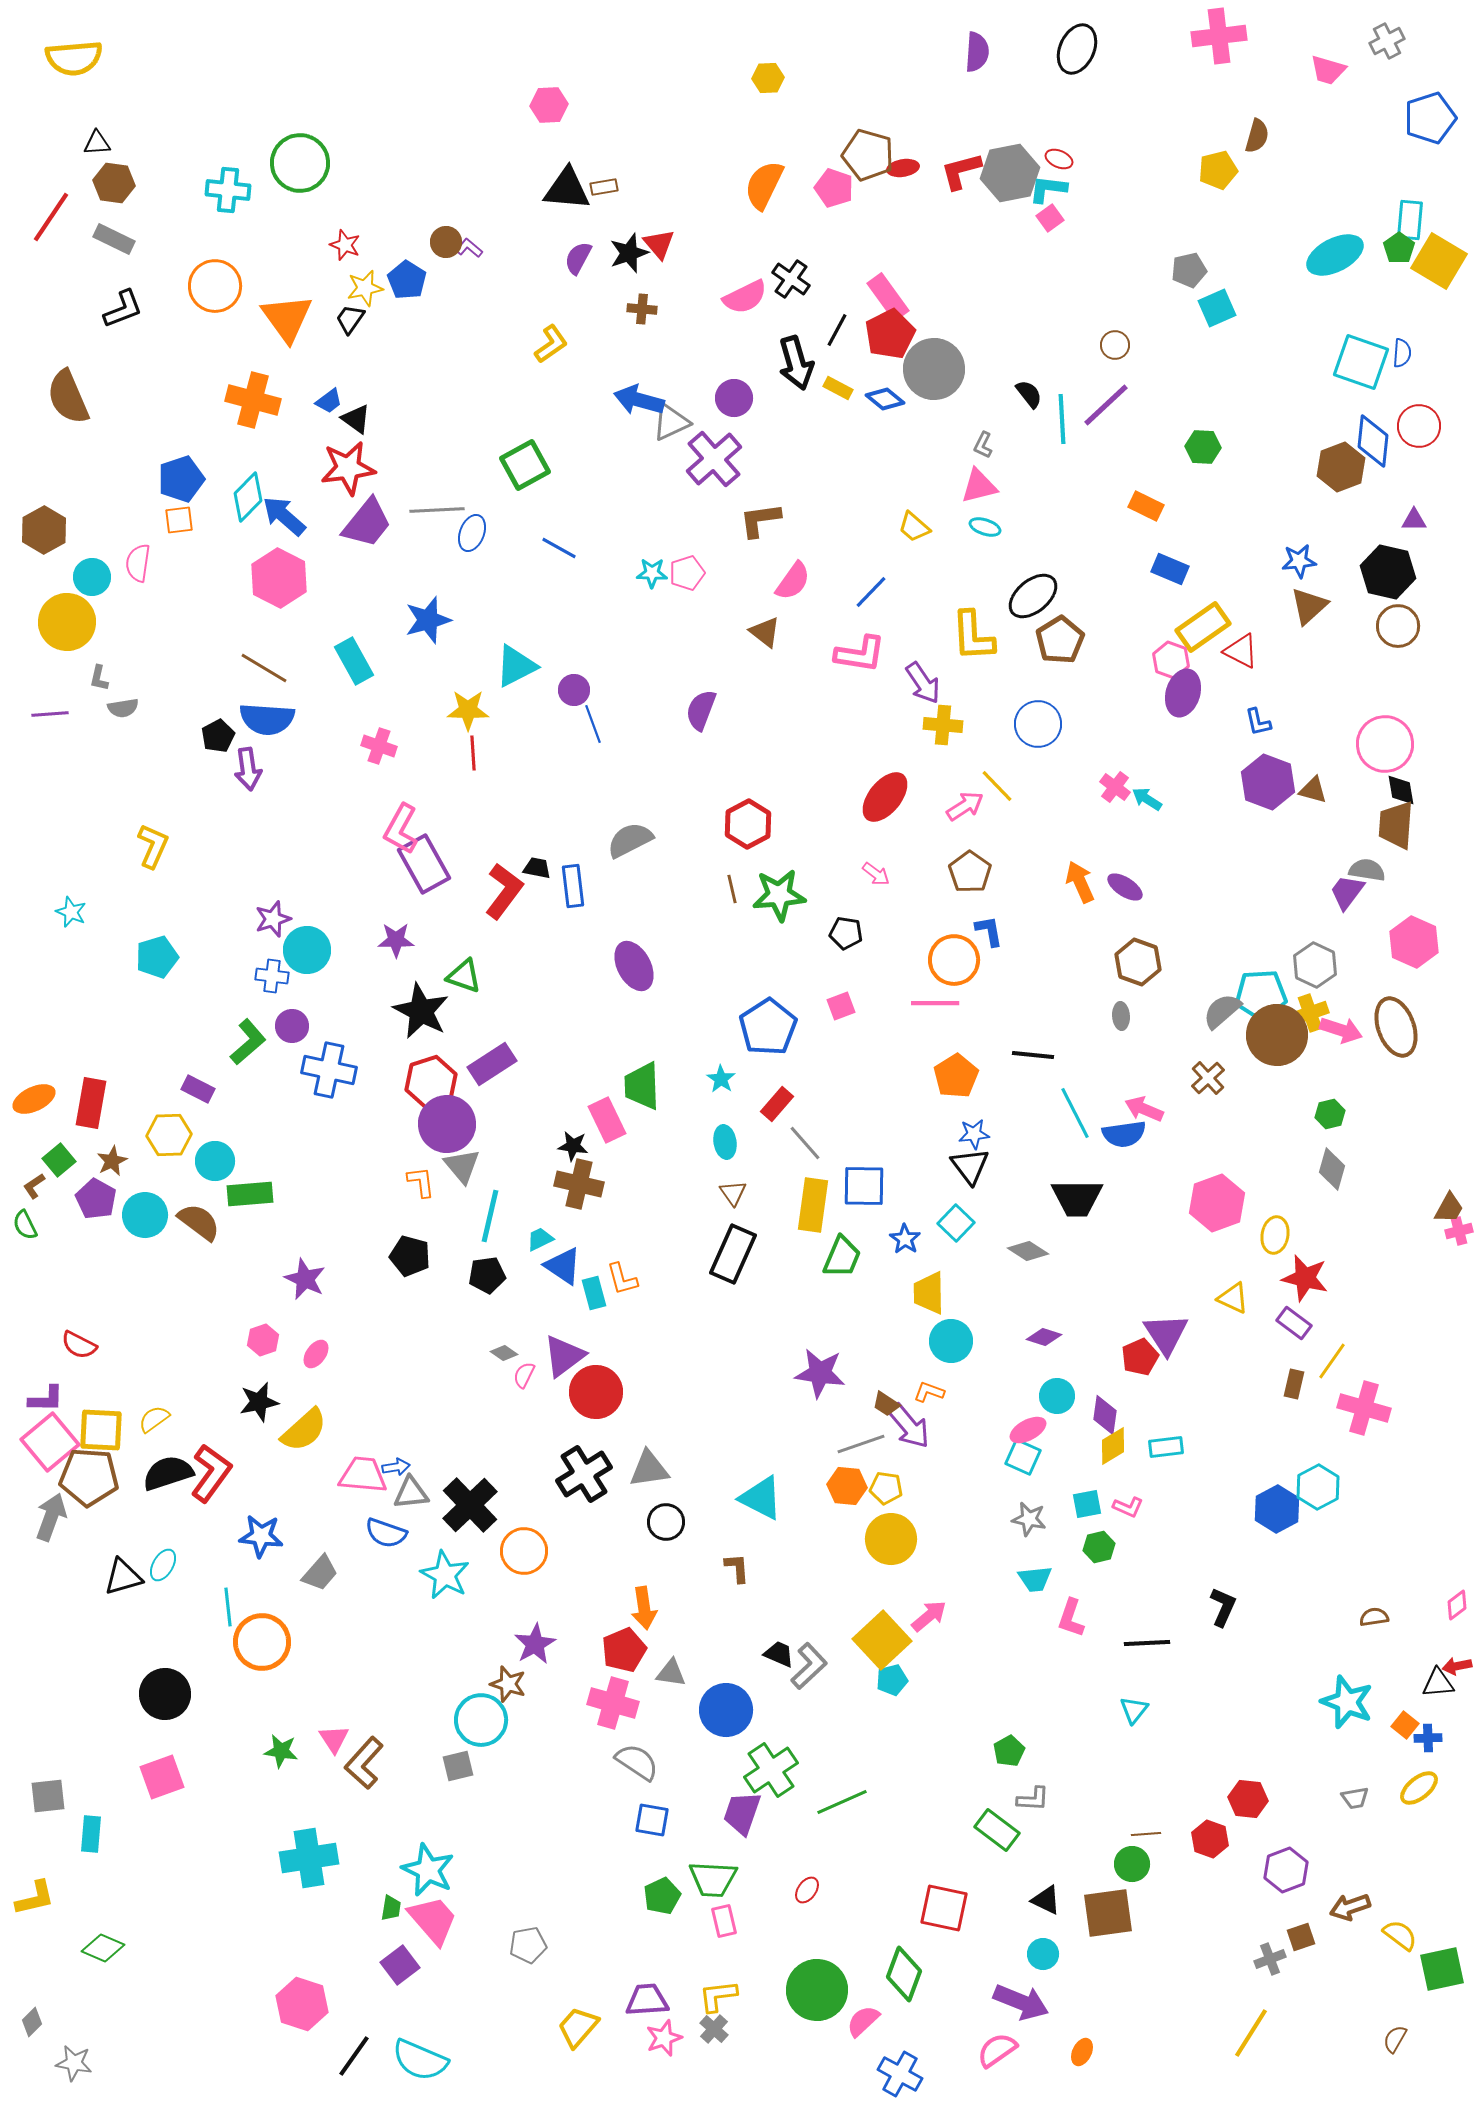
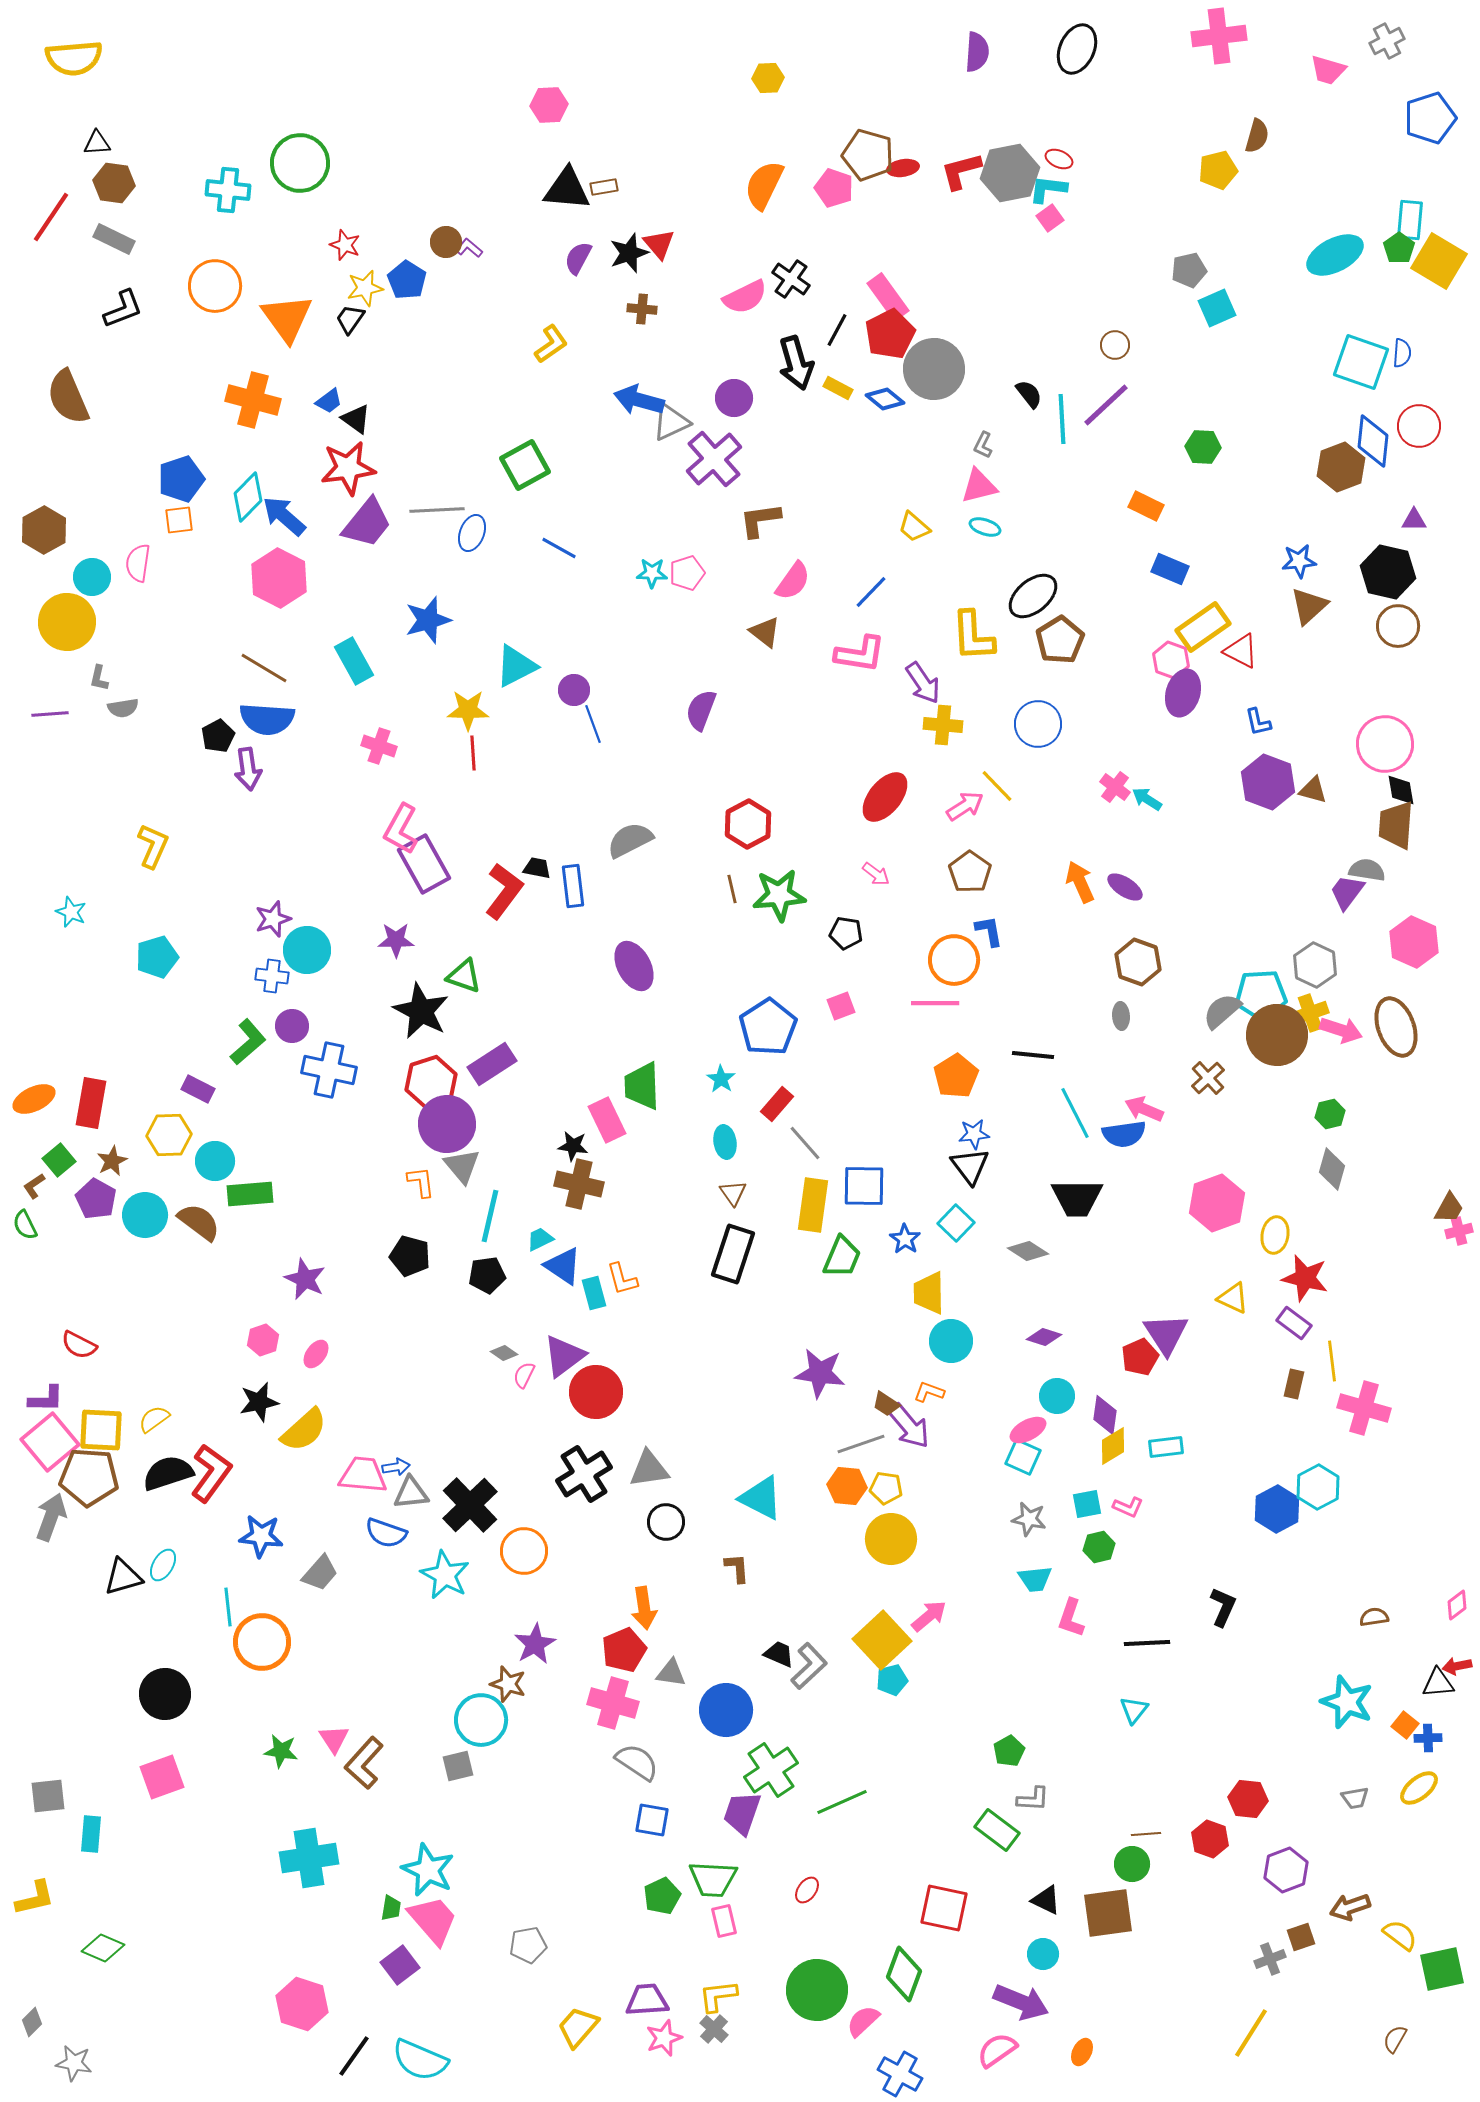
black rectangle at (733, 1254): rotated 6 degrees counterclockwise
yellow line at (1332, 1361): rotated 42 degrees counterclockwise
